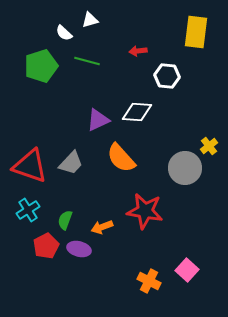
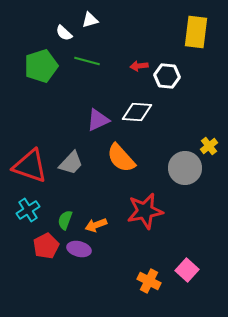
red arrow: moved 1 px right, 15 px down
red star: rotated 21 degrees counterclockwise
orange arrow: moved 6 px left, 2 px up
